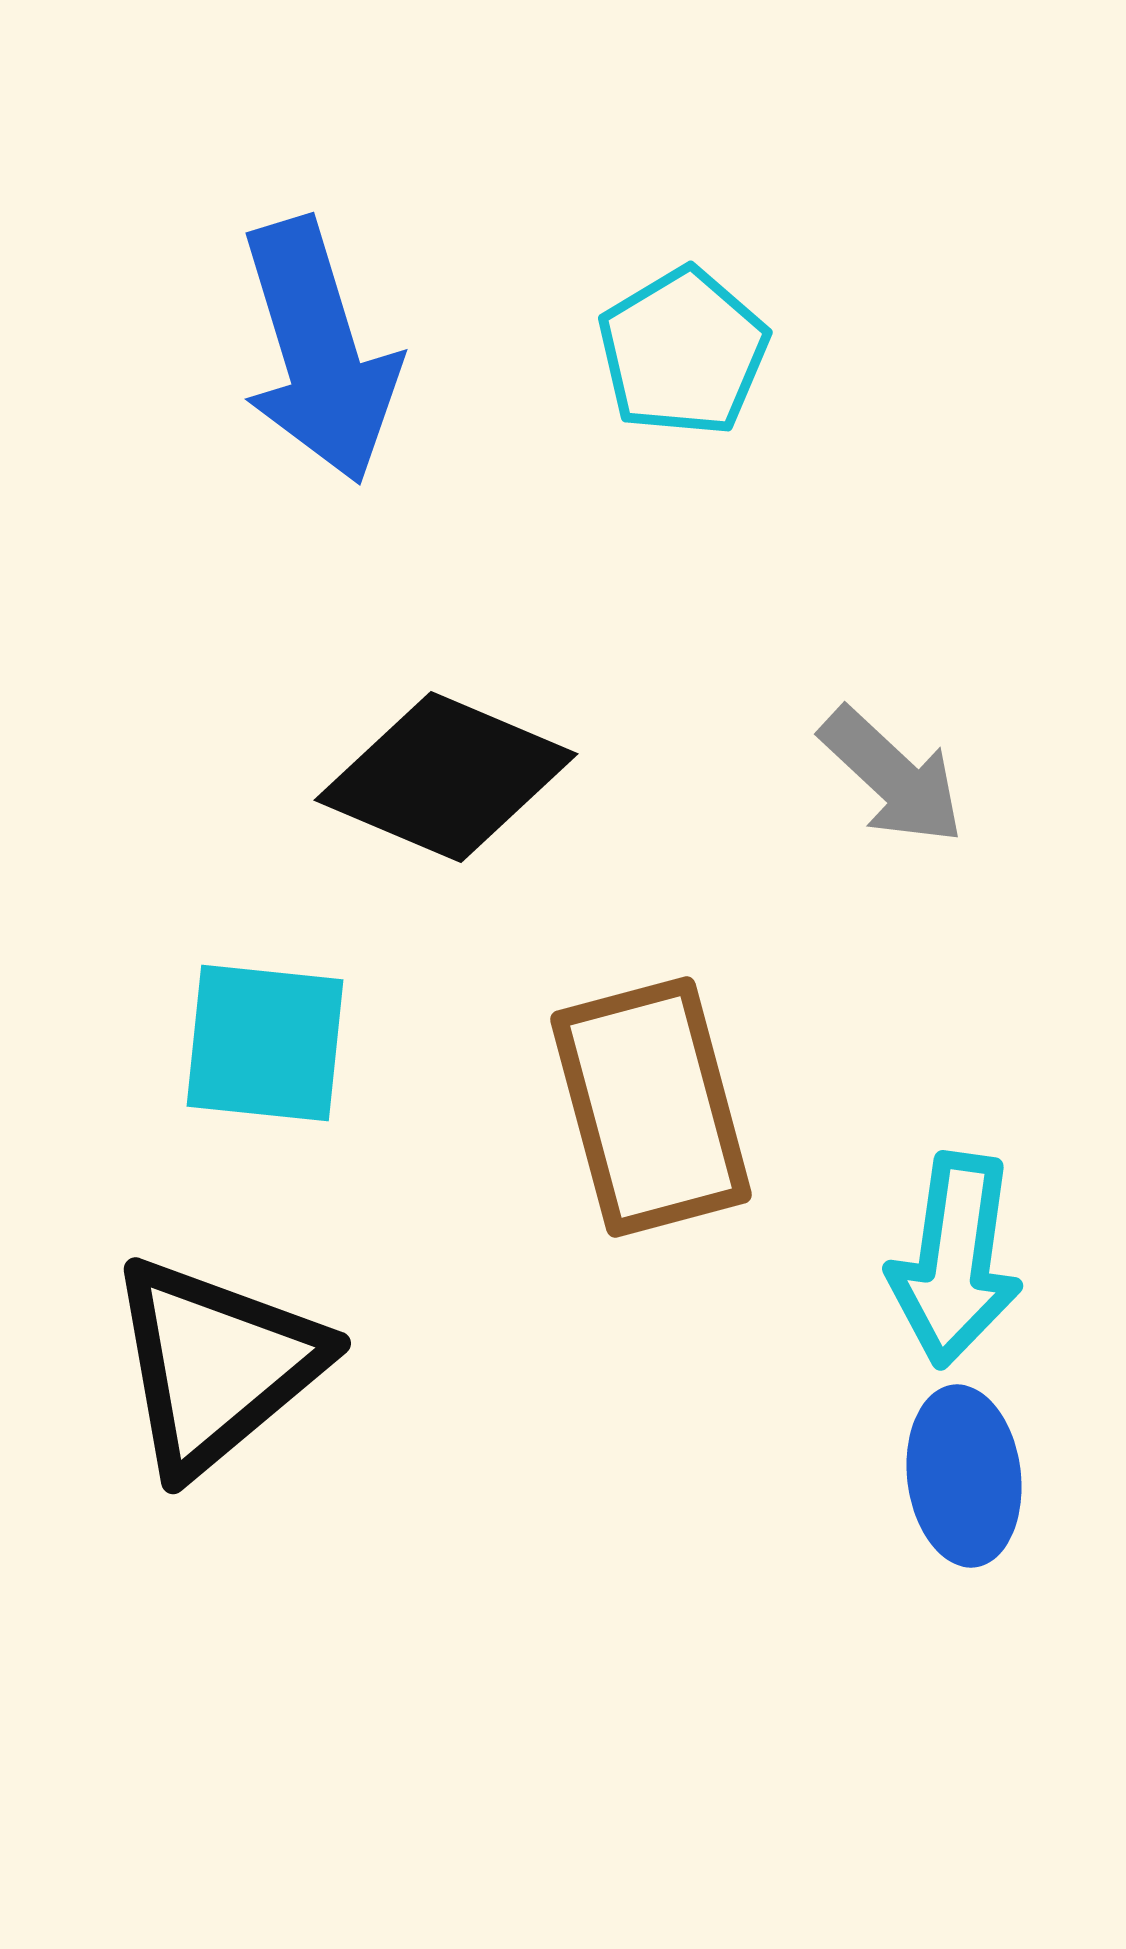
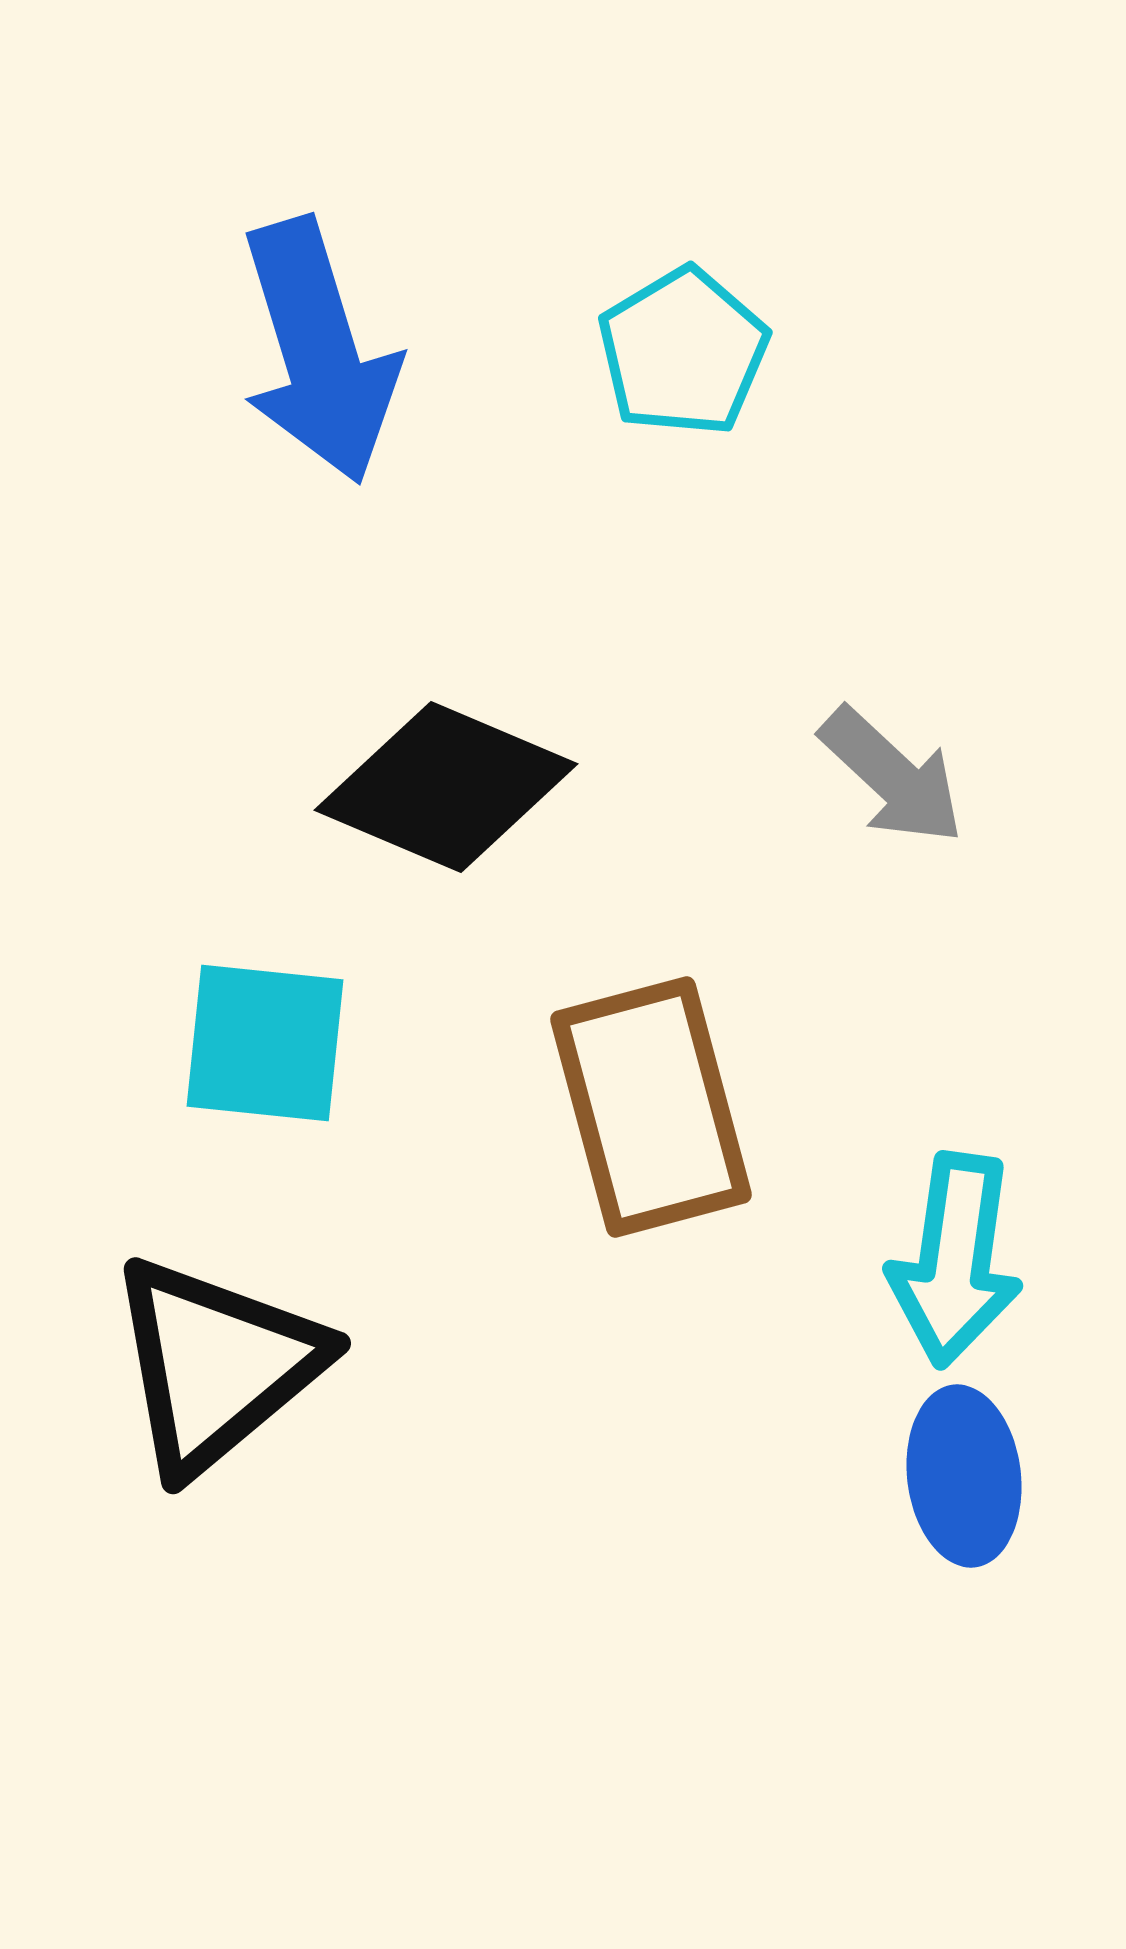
black diamond: moved 10 px down
